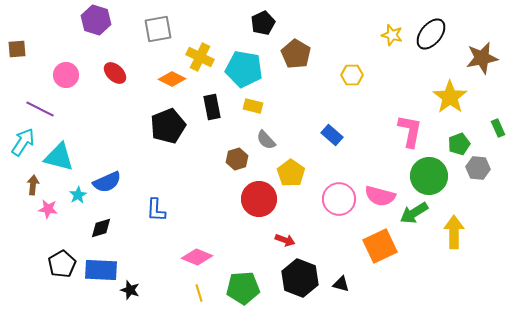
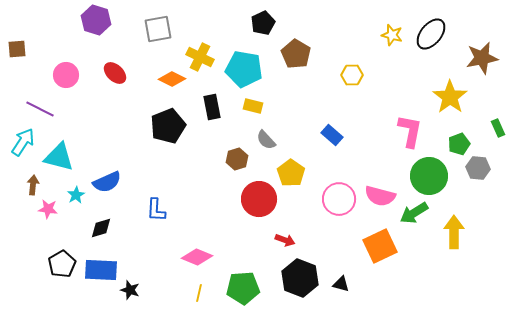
cyan star at (78, 195): moved 2 px left
yellow line at (199, 293): rotated 30 degrees clockwise
